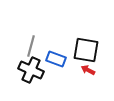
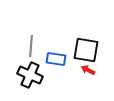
gray line: rotated 10 degrees counterclockwise
blue rectangle: rotated 12 degrees counterclockwise
black cross: moved 1 px left, 5 px down
